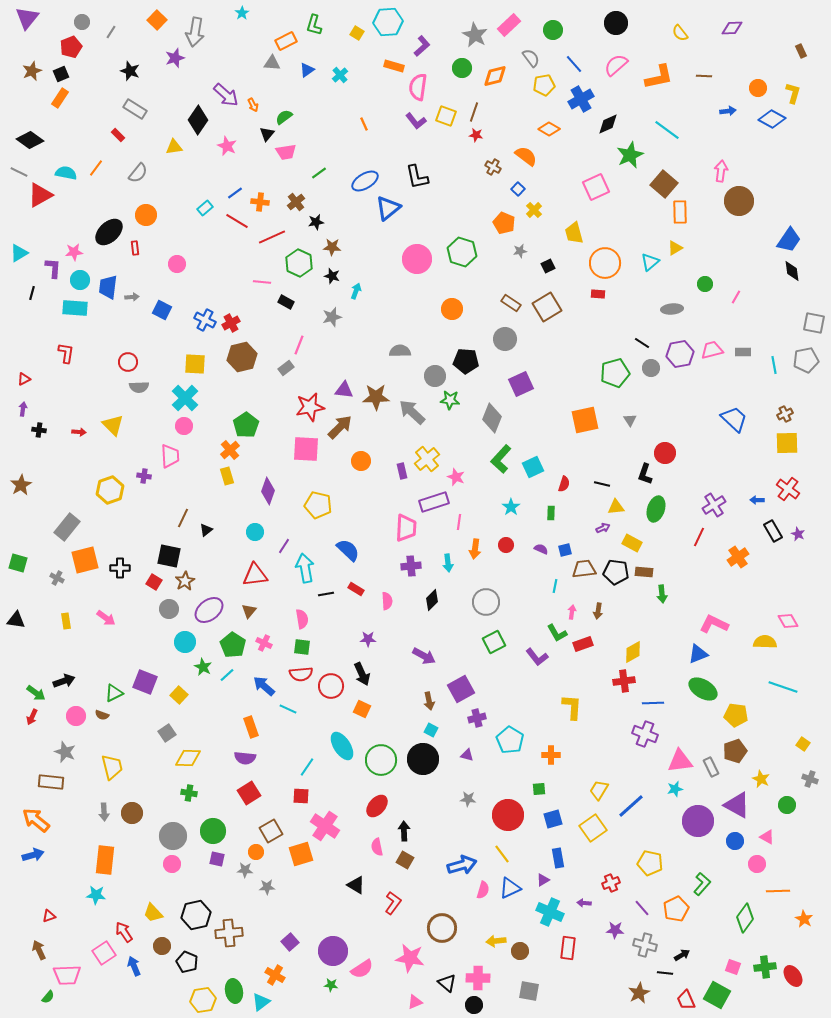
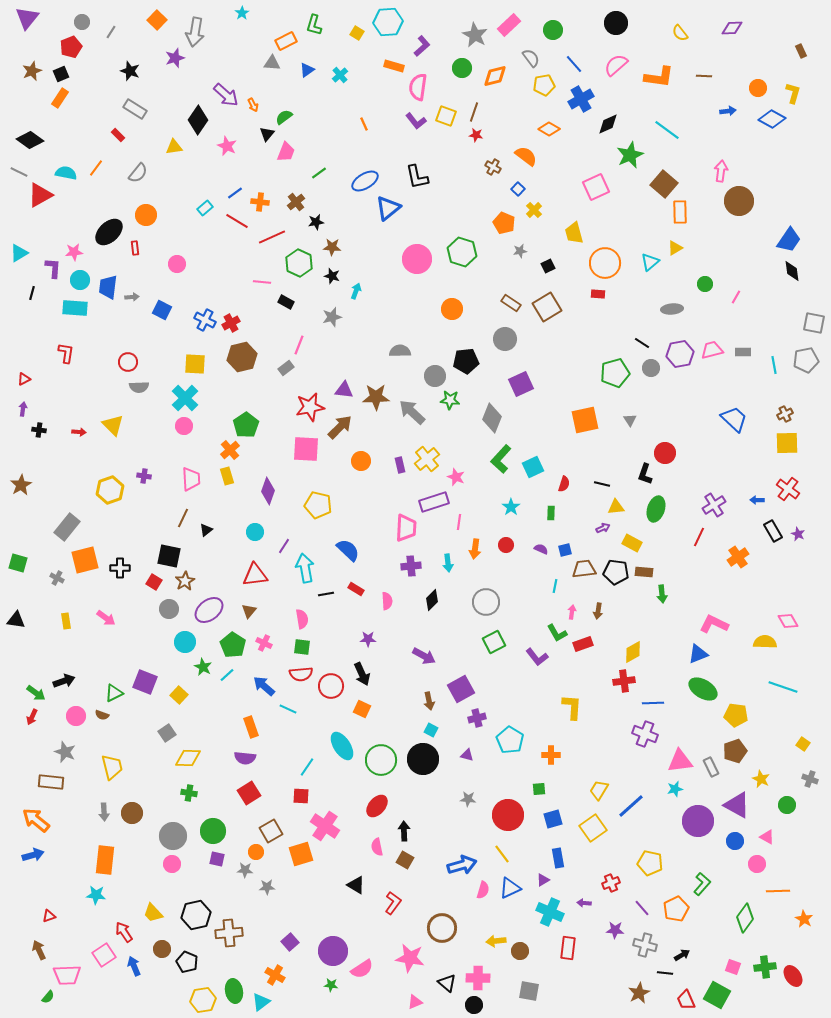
orange L-shape at (659, 77): rotated 20 degrees clockwise
pink trapezoid at (286, 152): rotated 60 degrees counterclockwise
black pentagon at (466, 361): rotated 10 degrees counterclockwise
pink trapezoid at (170, 456): moved 21 px right, 23 px down
purple rectangle at (402, 471): moved 2 px left, 6 px up
brown circle at (162, 946): moved 3 px down
pink square at (104, 953): moved 2 px down
